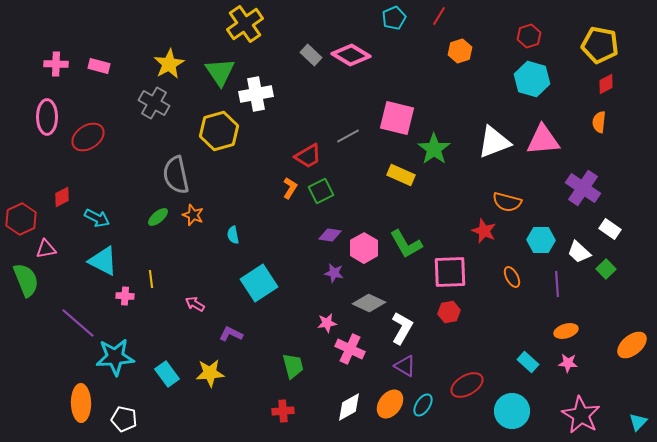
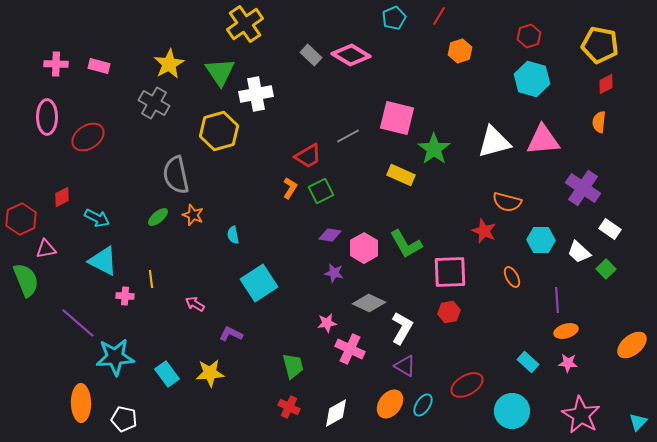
white triangle at (494, 142): rotated 6 degrees clockwise
purple line at (557, 284): moved 16 px down
white diamond at (349, 407): moved 13 px left, 6 px down
red cross at (283, 411): moved 6 px right, 4 px up; rotated 30 degrees clockwise
